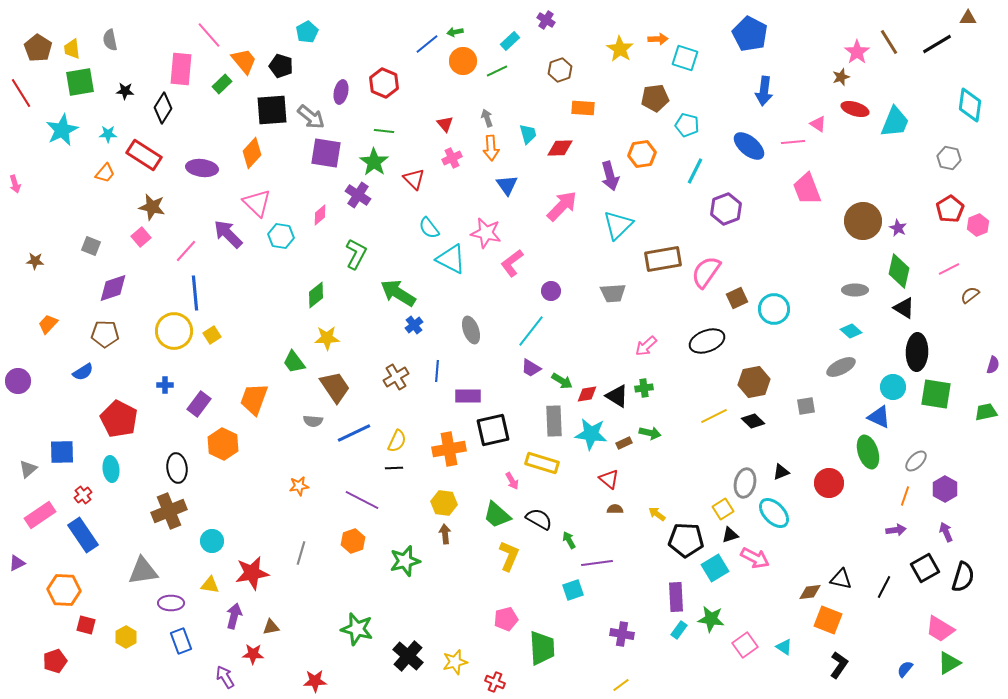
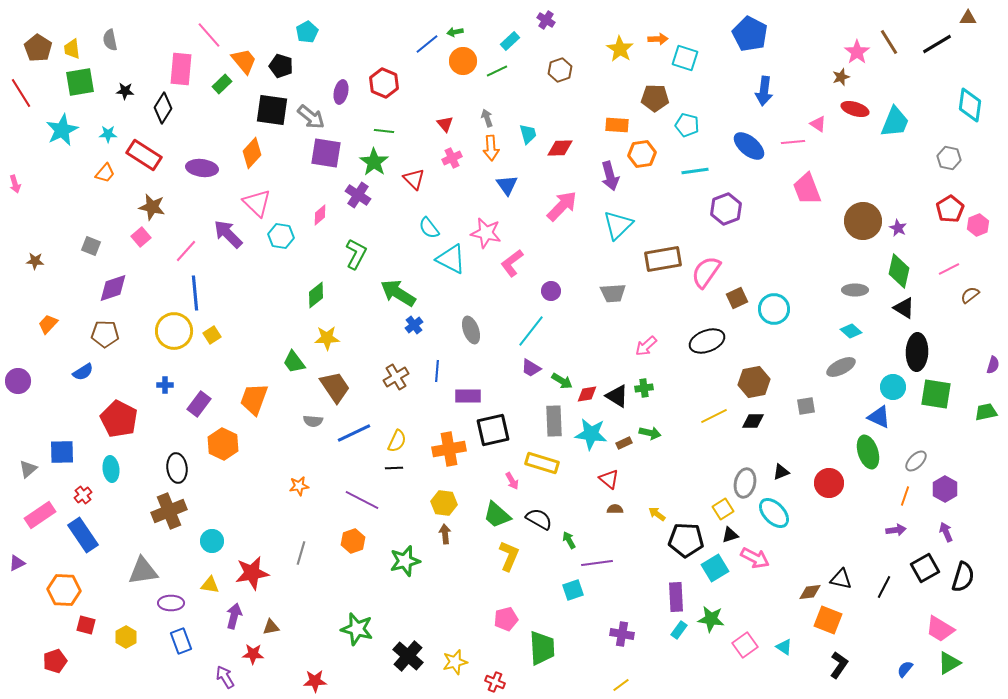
brown pentagon at (655, 98): rotated 8 degrees clockwise
orange rectangle at (583, 108): moved 34 px right, 17 px down
black square at (272, 110): rotated 12 degrees clockwise
cyan line at (695, 171): rotated 56 degrees clockwise
black diamond at (753, 421): rotated 45 degrees counterclockwise
